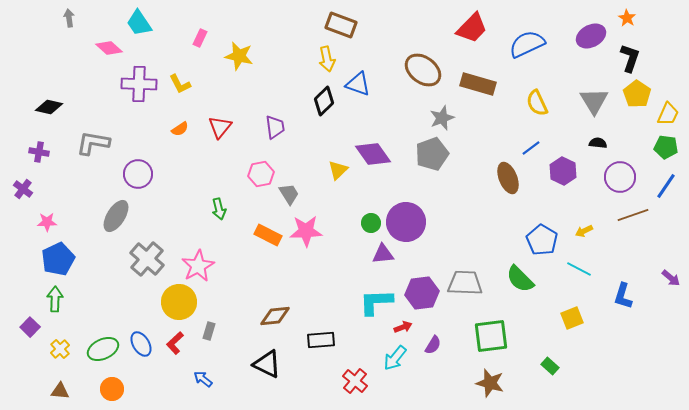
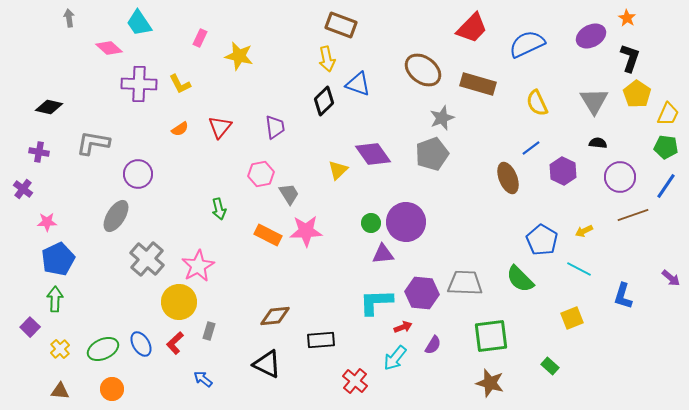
purple hexagon at (422, 293): rotated 12 degrees clockwise
